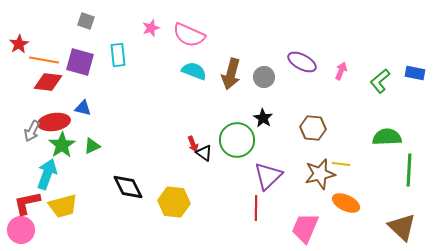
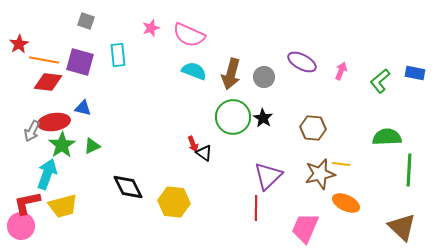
green circle: moved 4 px left, 23 px up
pink circle: moved 4 px up
